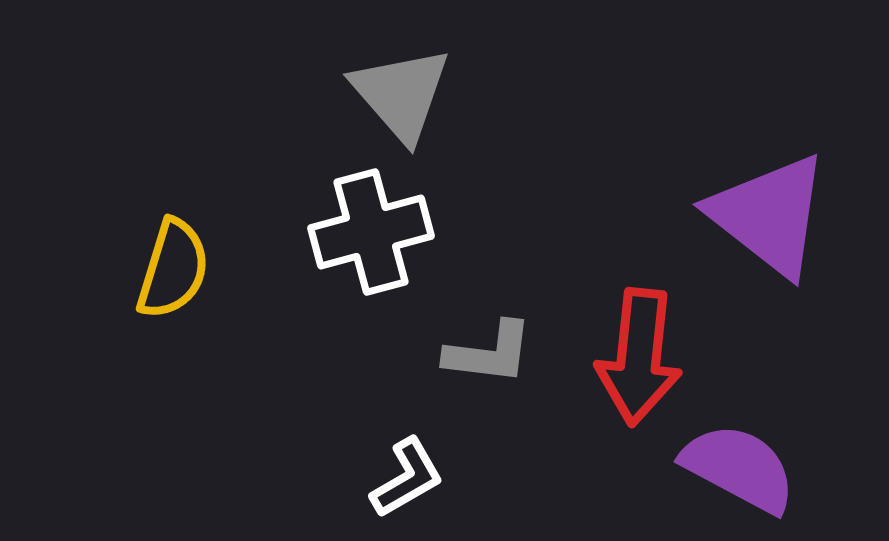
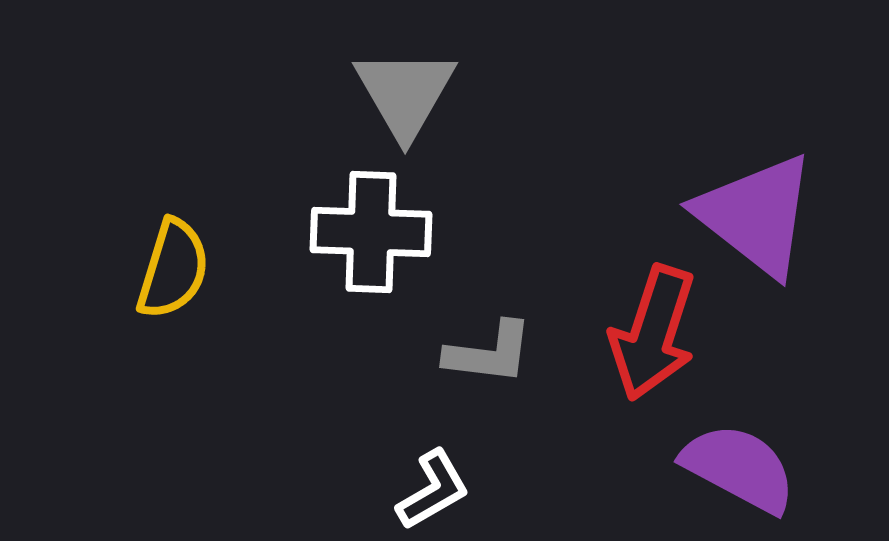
gray triangle: moved 4 px right, 1 px up; rotated 11 degrees clockwise
purple triangle: moved 13 px left
white cross: rotated 17 degrees clockwise
red arrow: moved 14 px right, 24 px up; rotated 12 degrees clockwise
white L-shape: moved 26 px right, 12 px down
